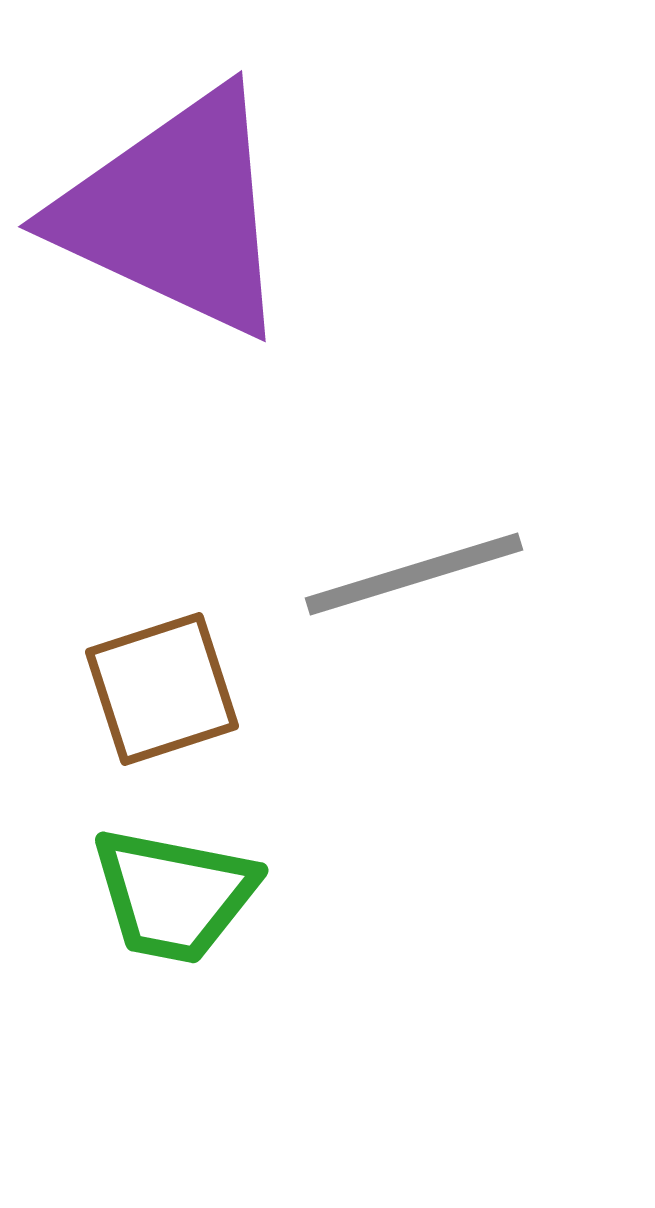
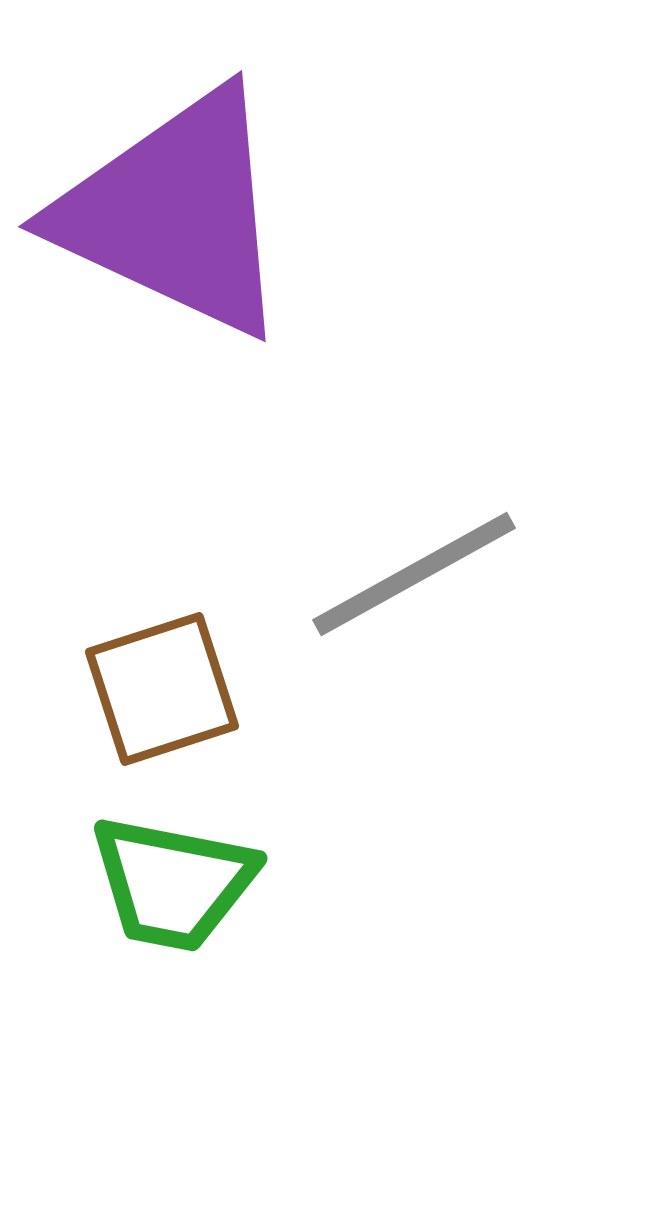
gray line: rotated 12 degrees counterclockwise
green trapezoid: moved 1 px left, 12 px up
